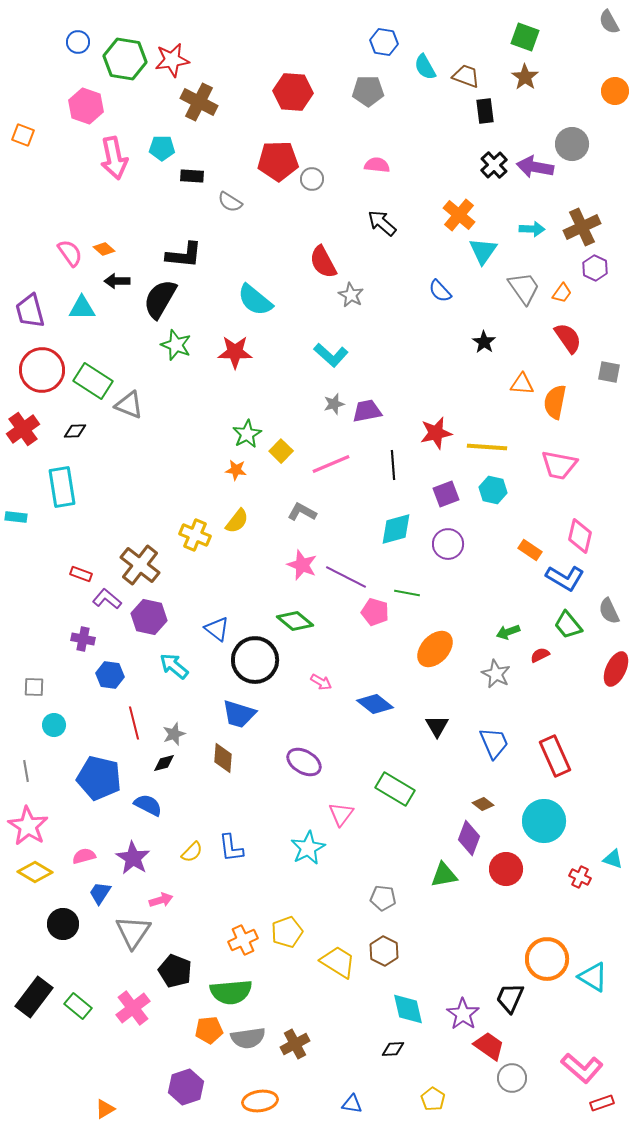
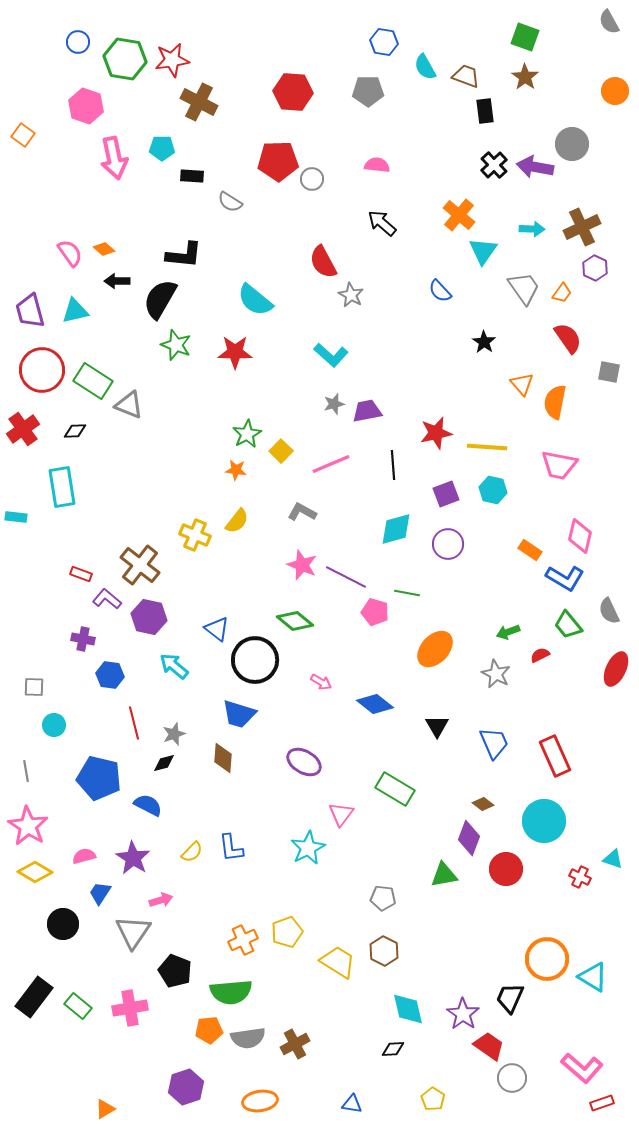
orange square at (23, 135): rotated 15 degrees clockwise
cyan triangle at (82, 308): moved 7 px left, 3 px down; rotated 12 degrees counterclockwise
orange triangle at (522, 384): rotated 45 degrees clockwise
pink cross at (133, 1008): moved 3 px left; rotated 28 degrees clockwise
